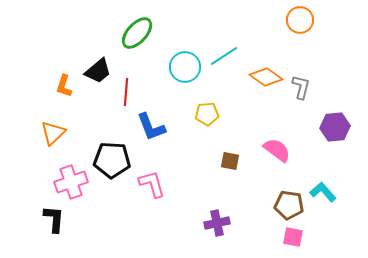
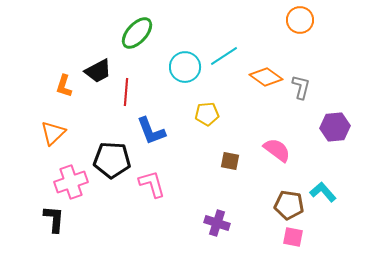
black trapezoid: rotated 12 degrees clockwise
blue L-shape: moved 4 px down
purple cross: rotated 30 degrees clockwise
